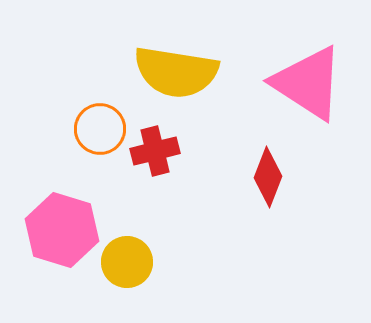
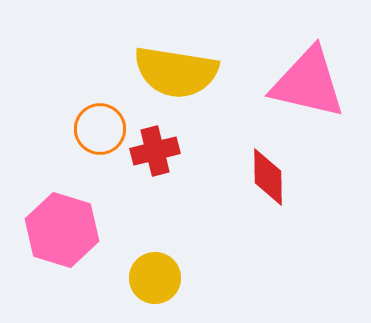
pink triangle: rotated 20 degrees counterclockwise
red diamond: rotated 22 degrees counterclockwise
yellow circle: moved 28 px right, 16 px down
